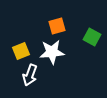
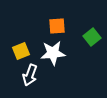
orange square: rotated 12 degrees clockwise
green square: rotated 24 degrees clockwise
white star: moved 1 px right, 1 px down
